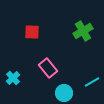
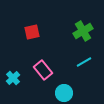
red square: rotated 14 degrees counterclockwise
pink rectangle: moved 5 px left, 2 px down
cyan line: moved 8 px left, 20 px up
